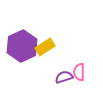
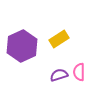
yellow rectangle: moved 14 px right, 8 px up
purple semicircle: moved 5 px left, 2 px up
